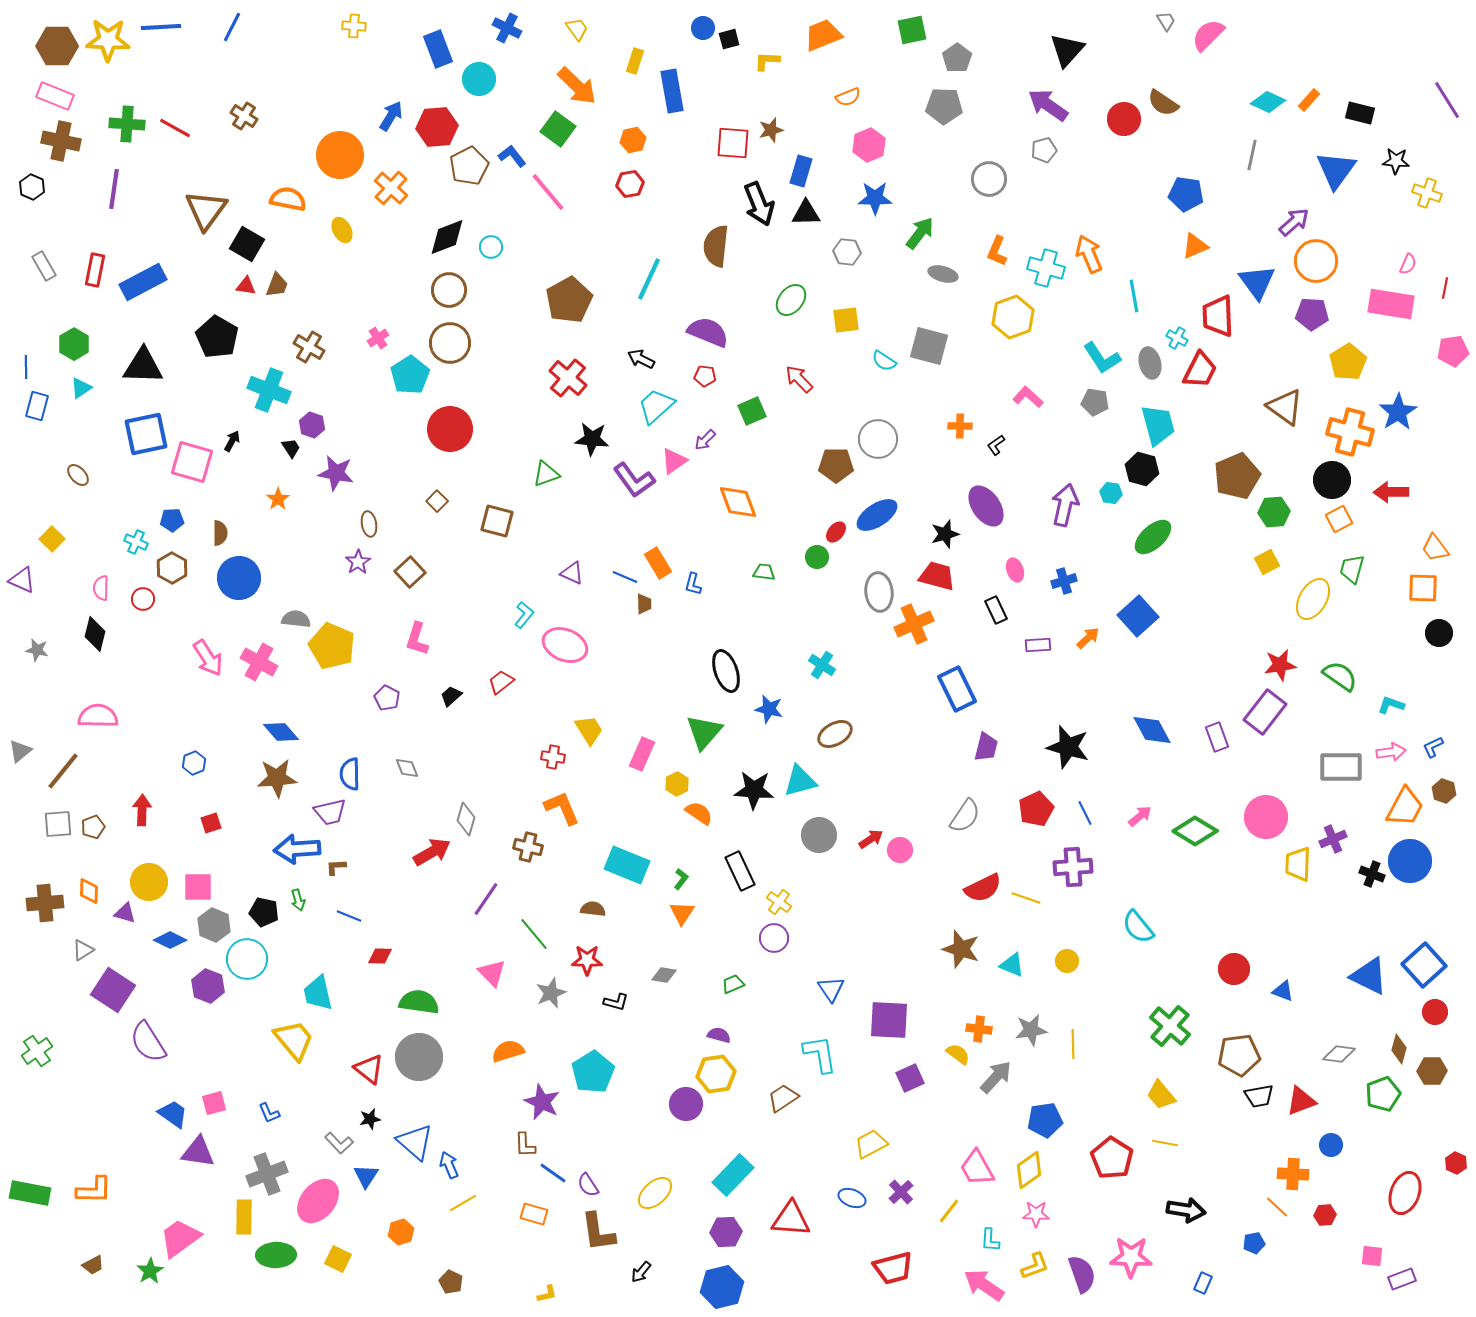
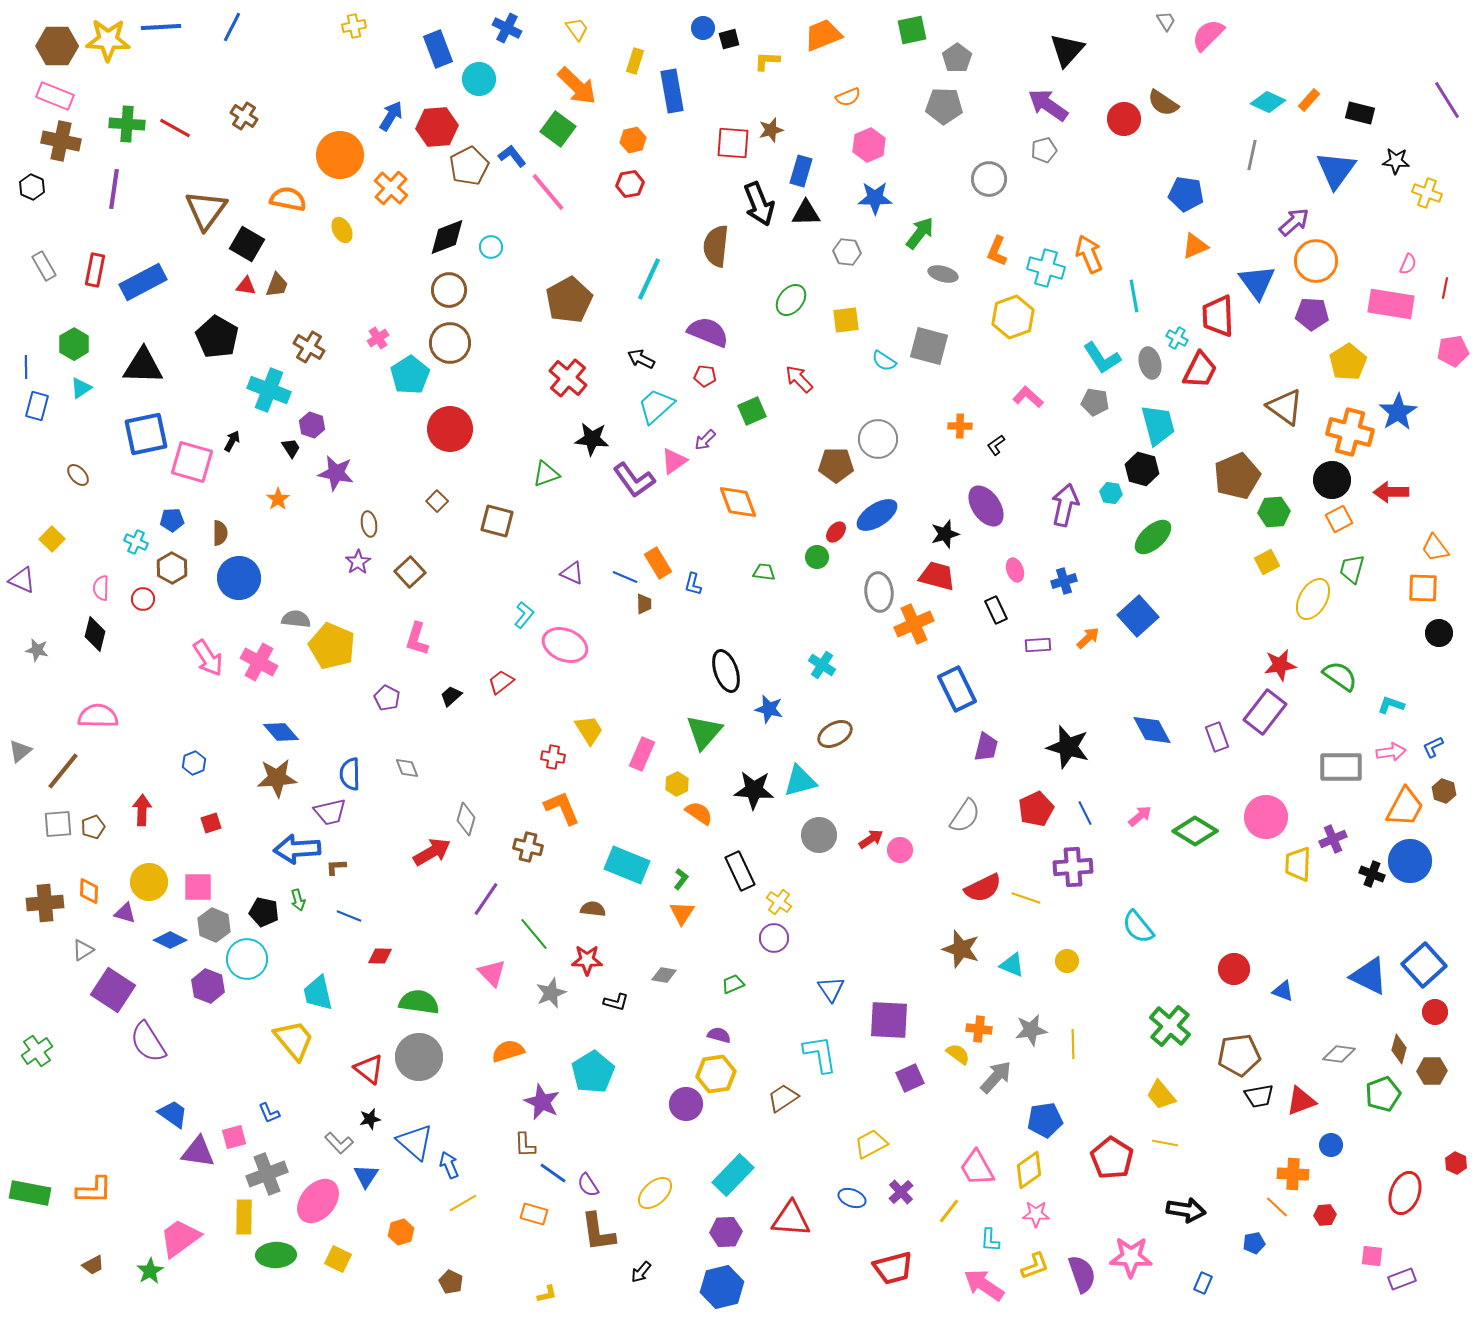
yellow cross at (354, 26): rotated 15 degrees counterclockwise
pink square at (214, 1103): moved 20 px right, 34 px down
